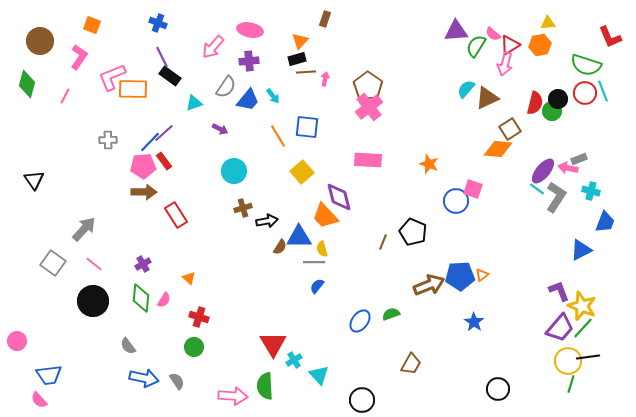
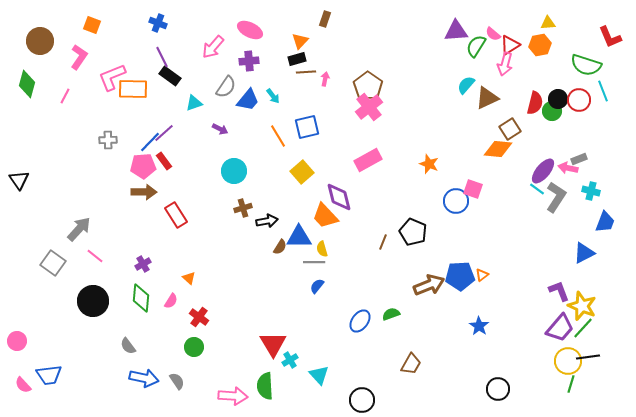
pink ellipse at (250, 30): rotated 15 degrees clockwise
cyan semicircle at (466, 89): moved 4 px up
red circle at (585, 93): moved 6 px left, 7 px down
blue square at (307, 127): rotated 20 degrees counterclockwise
pink rectangle at (368, 160): rotated 32 degrees counterclockwise
black triangle at (34, 180): moved 15 px left
gray arrow at (84, 229): moved 5 px left
blue triangle at (581, 250): moved 3 px right, 3 px down
pink line at (94, 264): moved 1 px right, 8 px up
pink semicircle at (164, 300): moved 7 px right, 1 px down
red cross at (199, 317): rotated 18 degrees clockwise
blue star at (474, 322): moved 5 px right, 4 px down
cyan cross at (294, 360): moved 4 px left
pink semicircle at (39, 400): moved 16 px left, 15 px up
